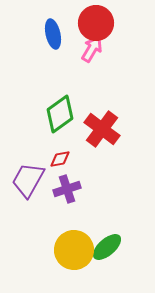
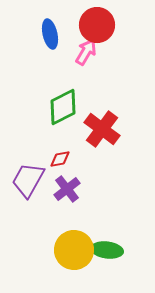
red circle: moved 1 px right, 2 px down
blue ellipse: moved 3 px left
pink arrow: moved 6 px left, 3 px down
green diamond: moved 3 px right, 7 px up; rotated 9 degrees clockwise
purple cross: rotated 20 degrees counterclockwise
green ellipse: moved 3 px down; rotated 48 degrees clockwise
